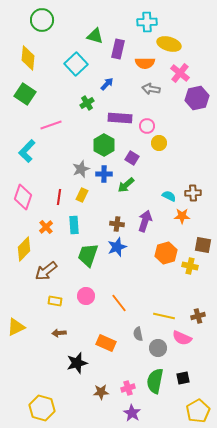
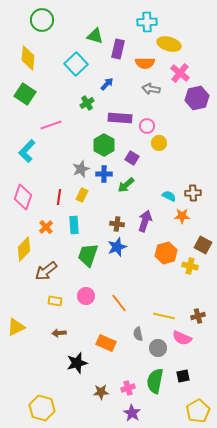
brown square at (203, 245): rotated 18 degrees clockwise
black square at (183, 378): moved 2 px up
